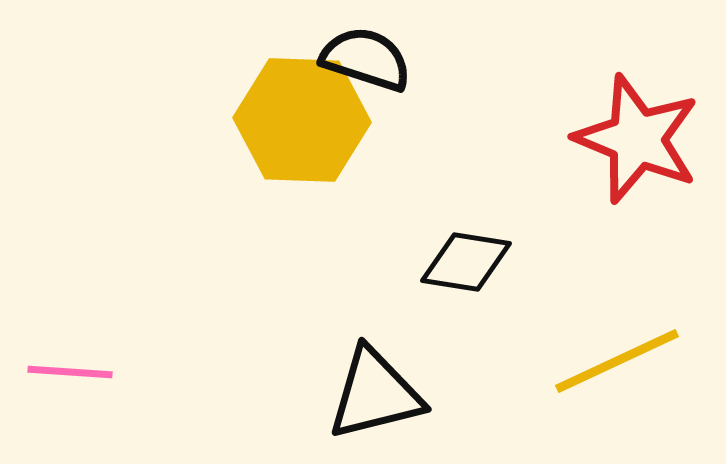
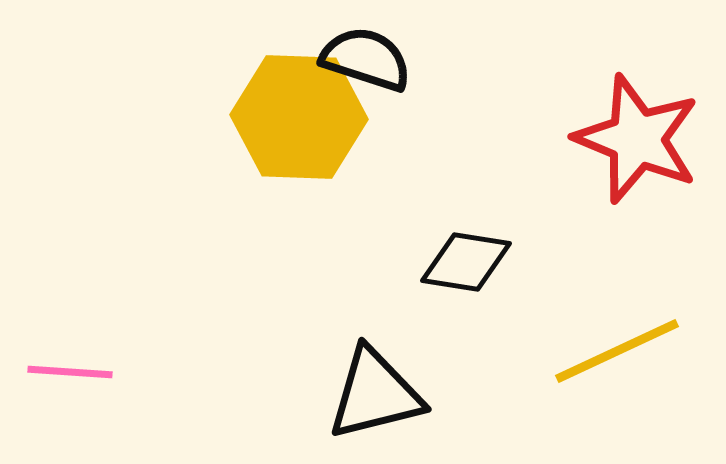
yellow hexagon: moved 3 px left, 3 px up
yellow line: moved 10 px up
